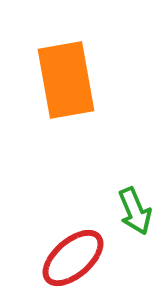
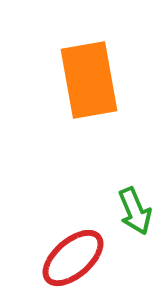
orange rectangle: moved 23 px right
